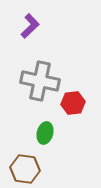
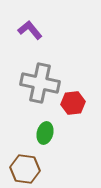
purple L-shape: moved 4 px down; rotated 85 degrees counterclockwise
gray cross: moved 2 px down
